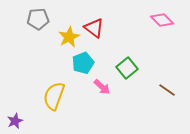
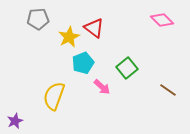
brown line: moved 1 px right
